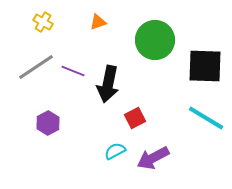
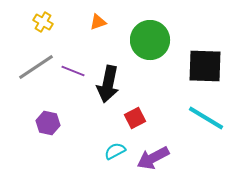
green circle: moved 5 px left
purple hexagon: rotated 20 degrees counterclockwise
